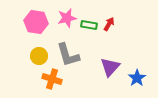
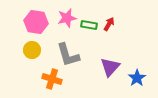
yellow circle: moved 7 px left, 6 px up
